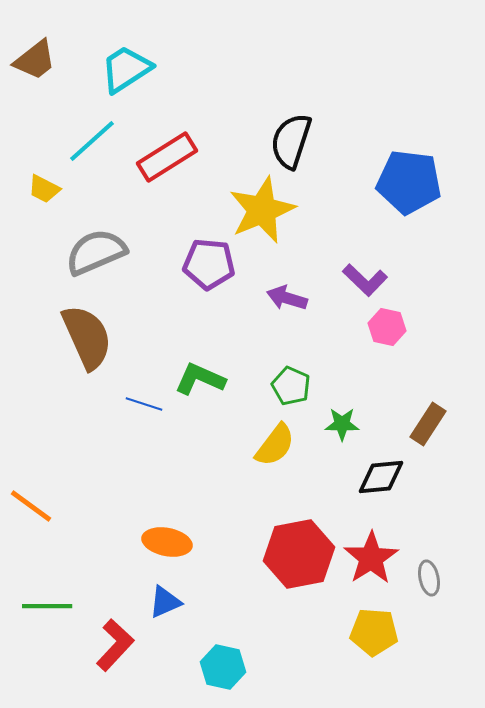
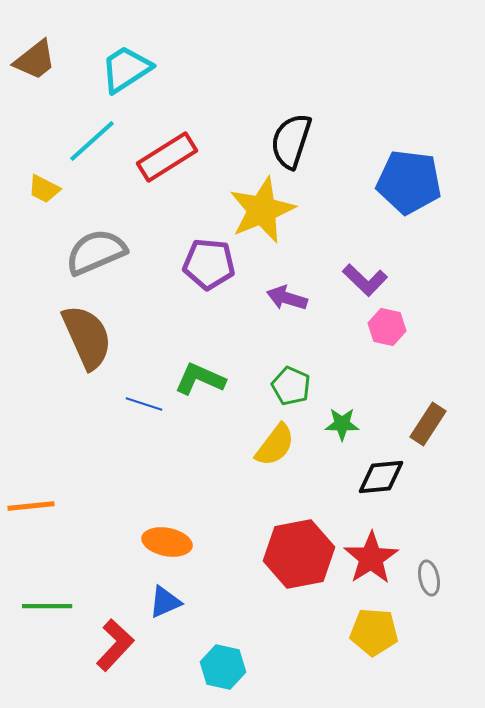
orange line: rotated 42 degrees counterclockwise
